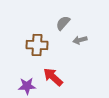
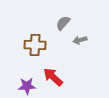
brown cross: moved 2 px left
